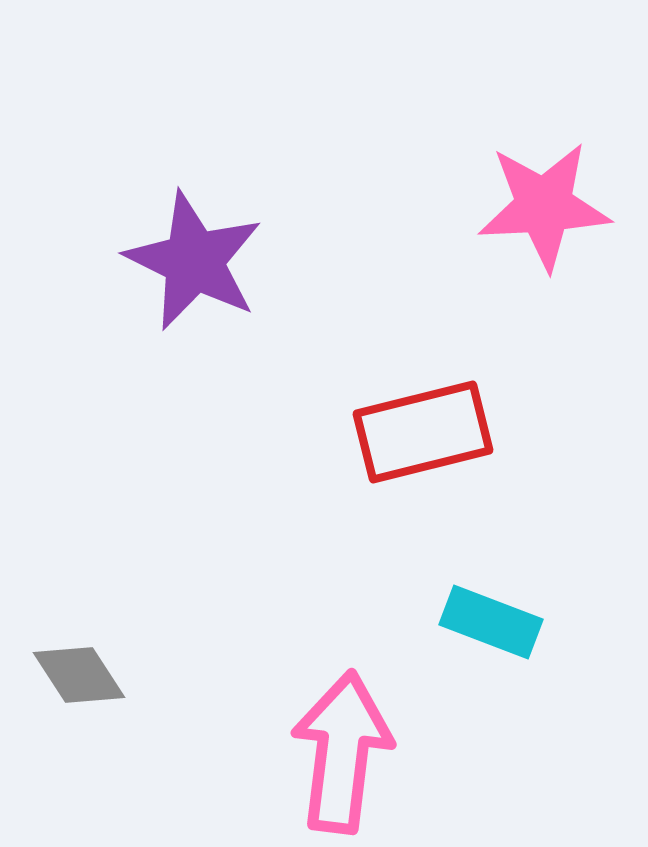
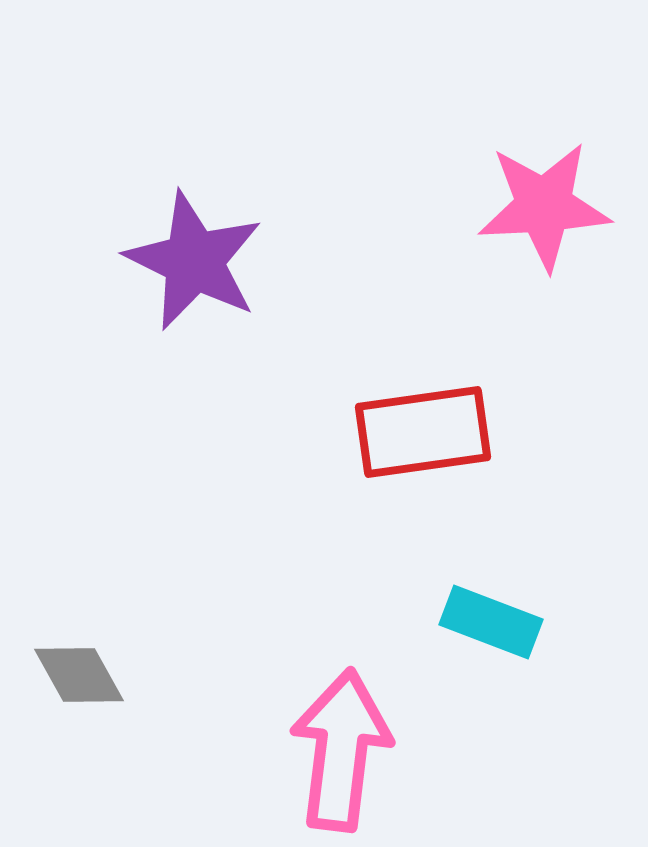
red rectangle: rotated 6 degrees clockwise
gray diamond: rotated 4 degrees clockwise
pink arrow: moved 1 px left, 2 px up
